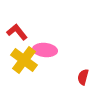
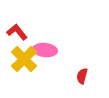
yellow cross: moved 1 px up; rotated 8 degrees clockwise
red semicircle: moved 1 px left, 1 px up
